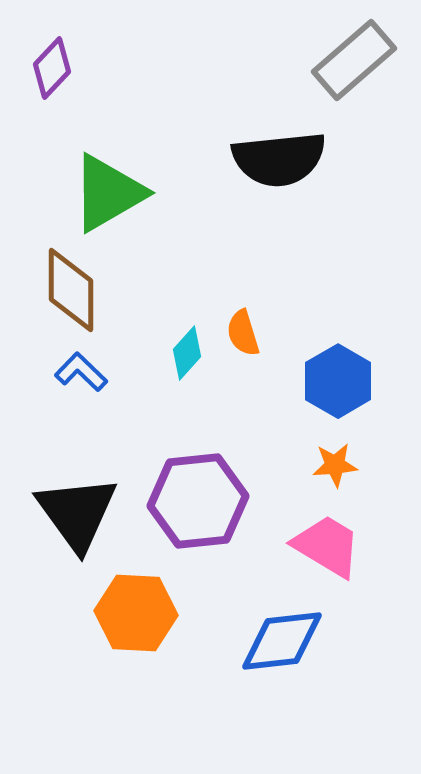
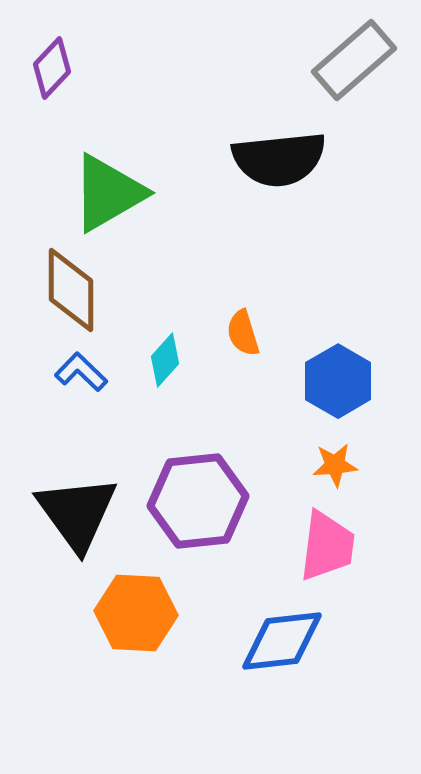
cyan diamond: moved 22 px left, 7 px down
pink trapezoid: rotated 66 degrees clockwise
